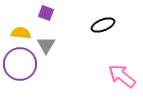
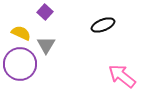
purple square: moved 1 px left, 1 px up; rotated 21 degrees clockwise
yellow semicircle: rotated 18 degrees clockwise
